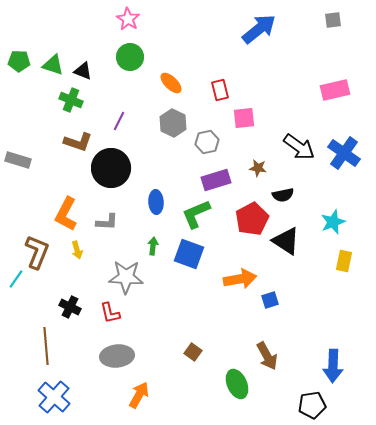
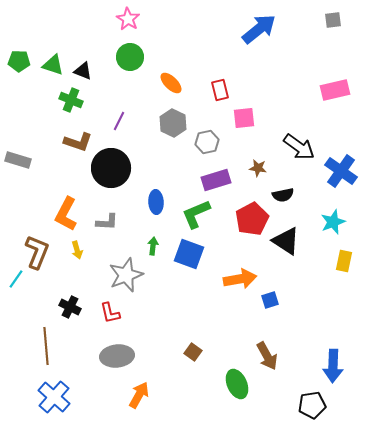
blue cross at (344, 153): moved 3 px left, 18 px down
gray star at (126, 277): moved 2 px up; rotated 24 degrees counterclockwise
